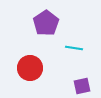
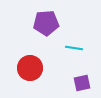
purple pentagon: rotated 30 degrees clockwise
purple square: moved 3 px up
